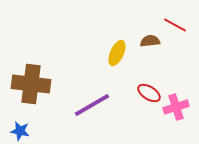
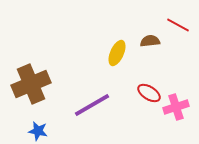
red line: moved 3 px right
brown cross: rotated 30 degrees counterclockwise
blue star: moved 18 px right
